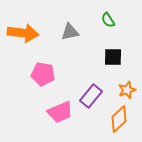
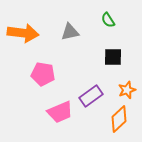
purple rectangle: rotated 15 degrees clockwise
